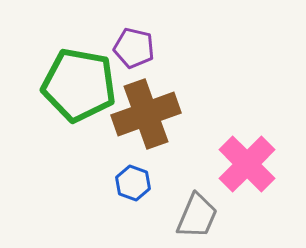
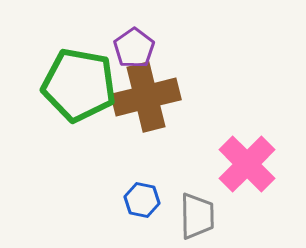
purple pentagon: rotated 24 degrees clockwise
brown cross: moved 17 px up; rotated 6 degrees clockwise
blue hexagon: moved 9 px right, 17 px down; rotated 8 degrees counterclockwise
gray trapezoid: rotated 24 degrees counterclockwise
